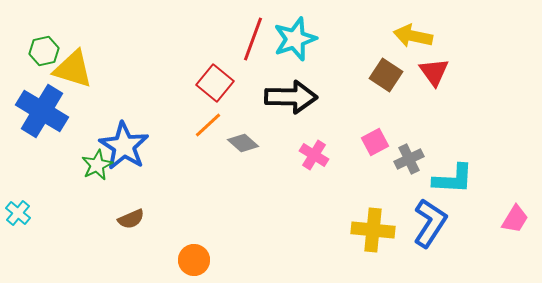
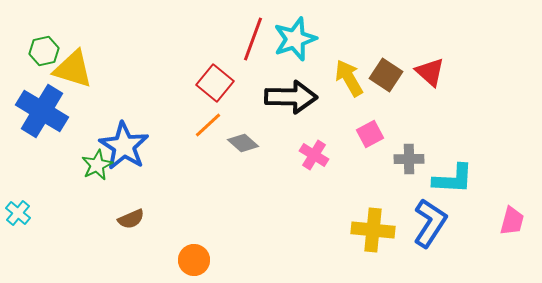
yellow arrow: moved 64 px left, 42 px down; rotated 48 degrees clockwise
red triangle: moved 4 px left; rotated 12 degrees counterclockwise
pink square: moved 5 px left, 8 px up
gray cross: rotated 24 degrees clockwise
pink trapezoid: moved 3 px left, 2 px down; rotated 16 degrees counterclockwise
